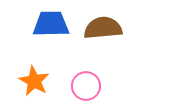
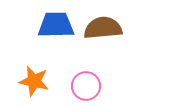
blue trapezoid: moved 5 px right, 1 px down
orange star: rotated 16 degrees counterclockwise
